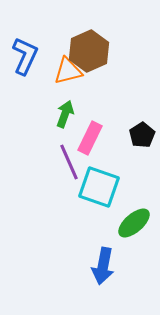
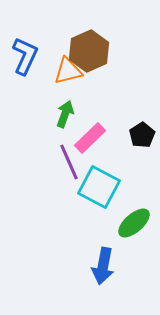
pink rectangle: rotated 20 degrees clockwise
cyan square: rotated 9 degrees clockwise
